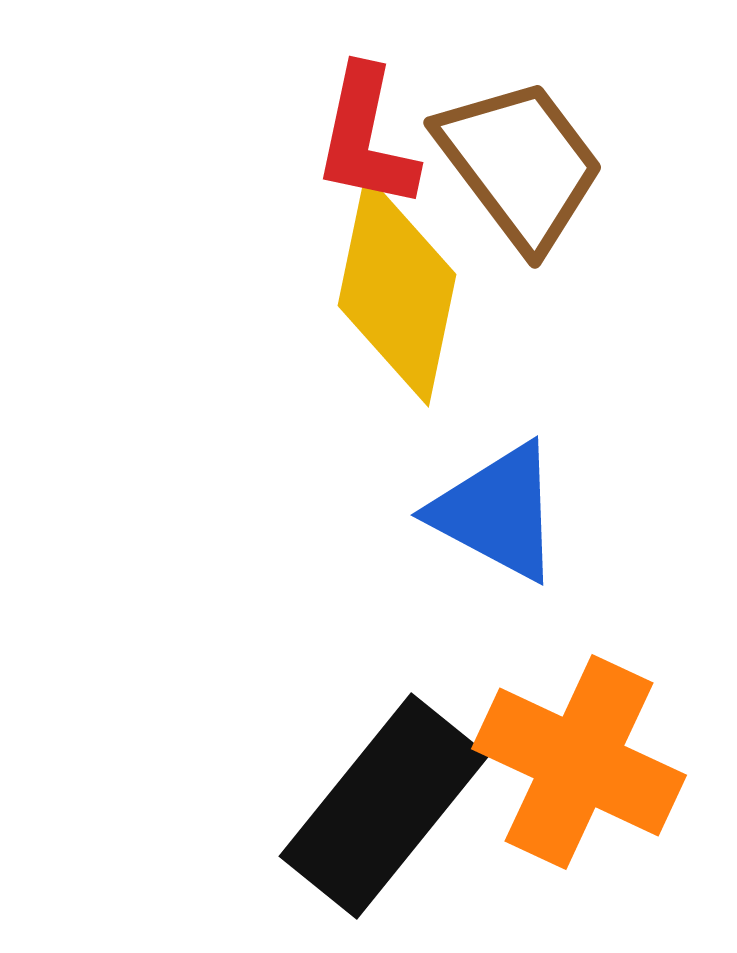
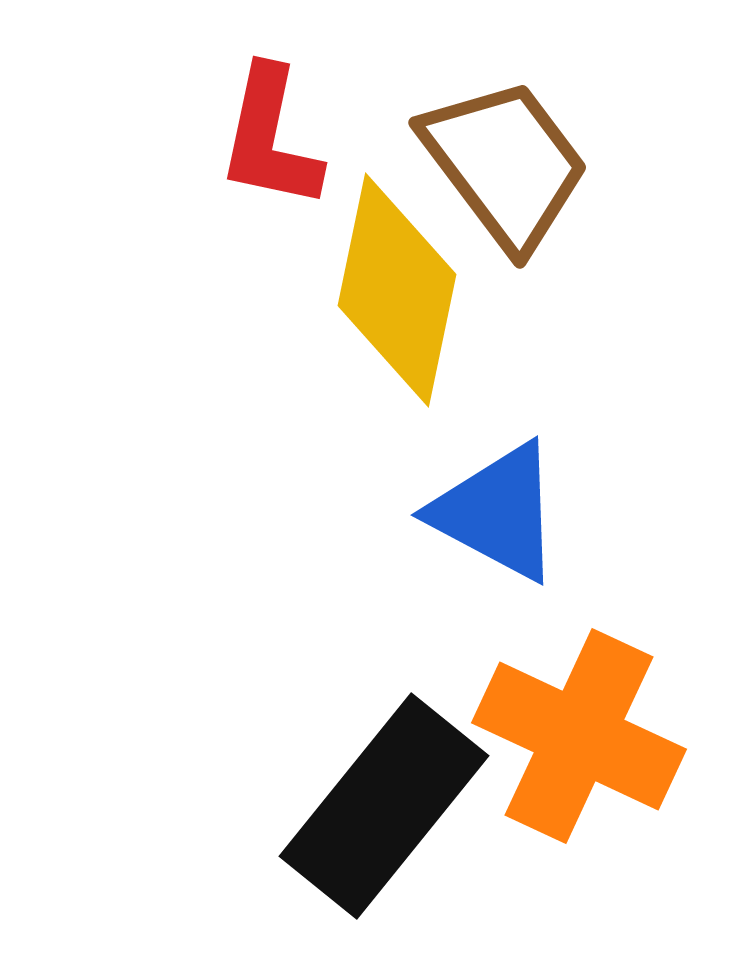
red L-shape: moved 96 px left
brown trapezoid: moved 15 px left
orange cross: moved 26 px up
